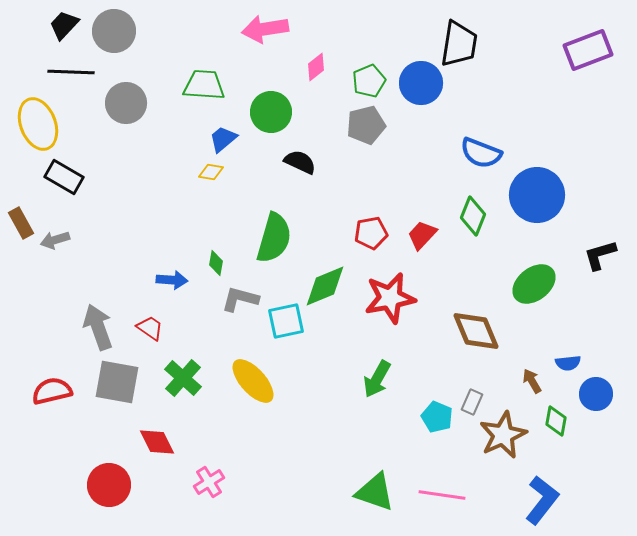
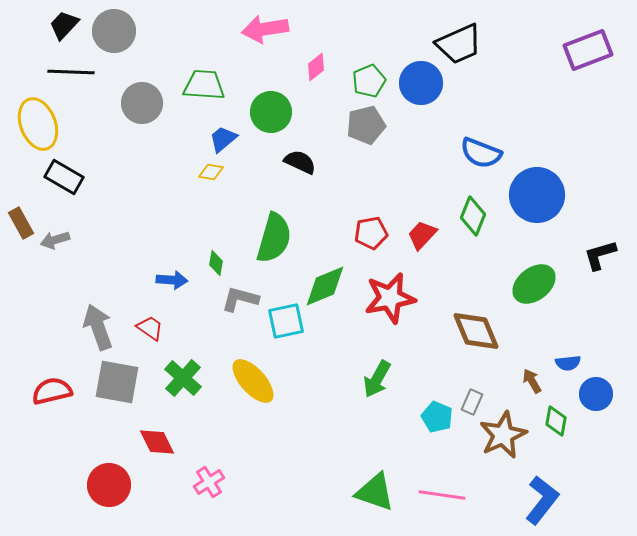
black trapezoid at (459, 44): rotated 57 degrees clockwise
gray circle at (126, 103): moved 16 px right
